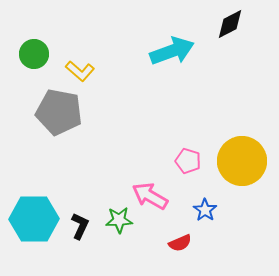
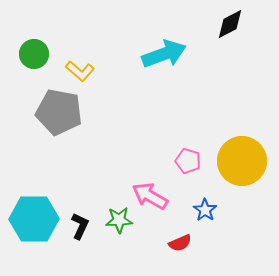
cyan arrow: moved 8 px left, 3 px down
